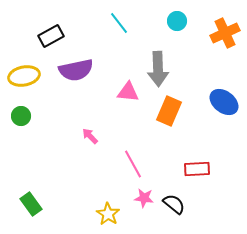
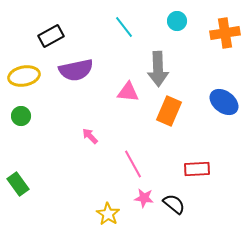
cyan line: moved 5 px right, 4 px down
orange cross: rotated 16 degrees clockwise
green rectangle: moved 13 px left, 20 px up
